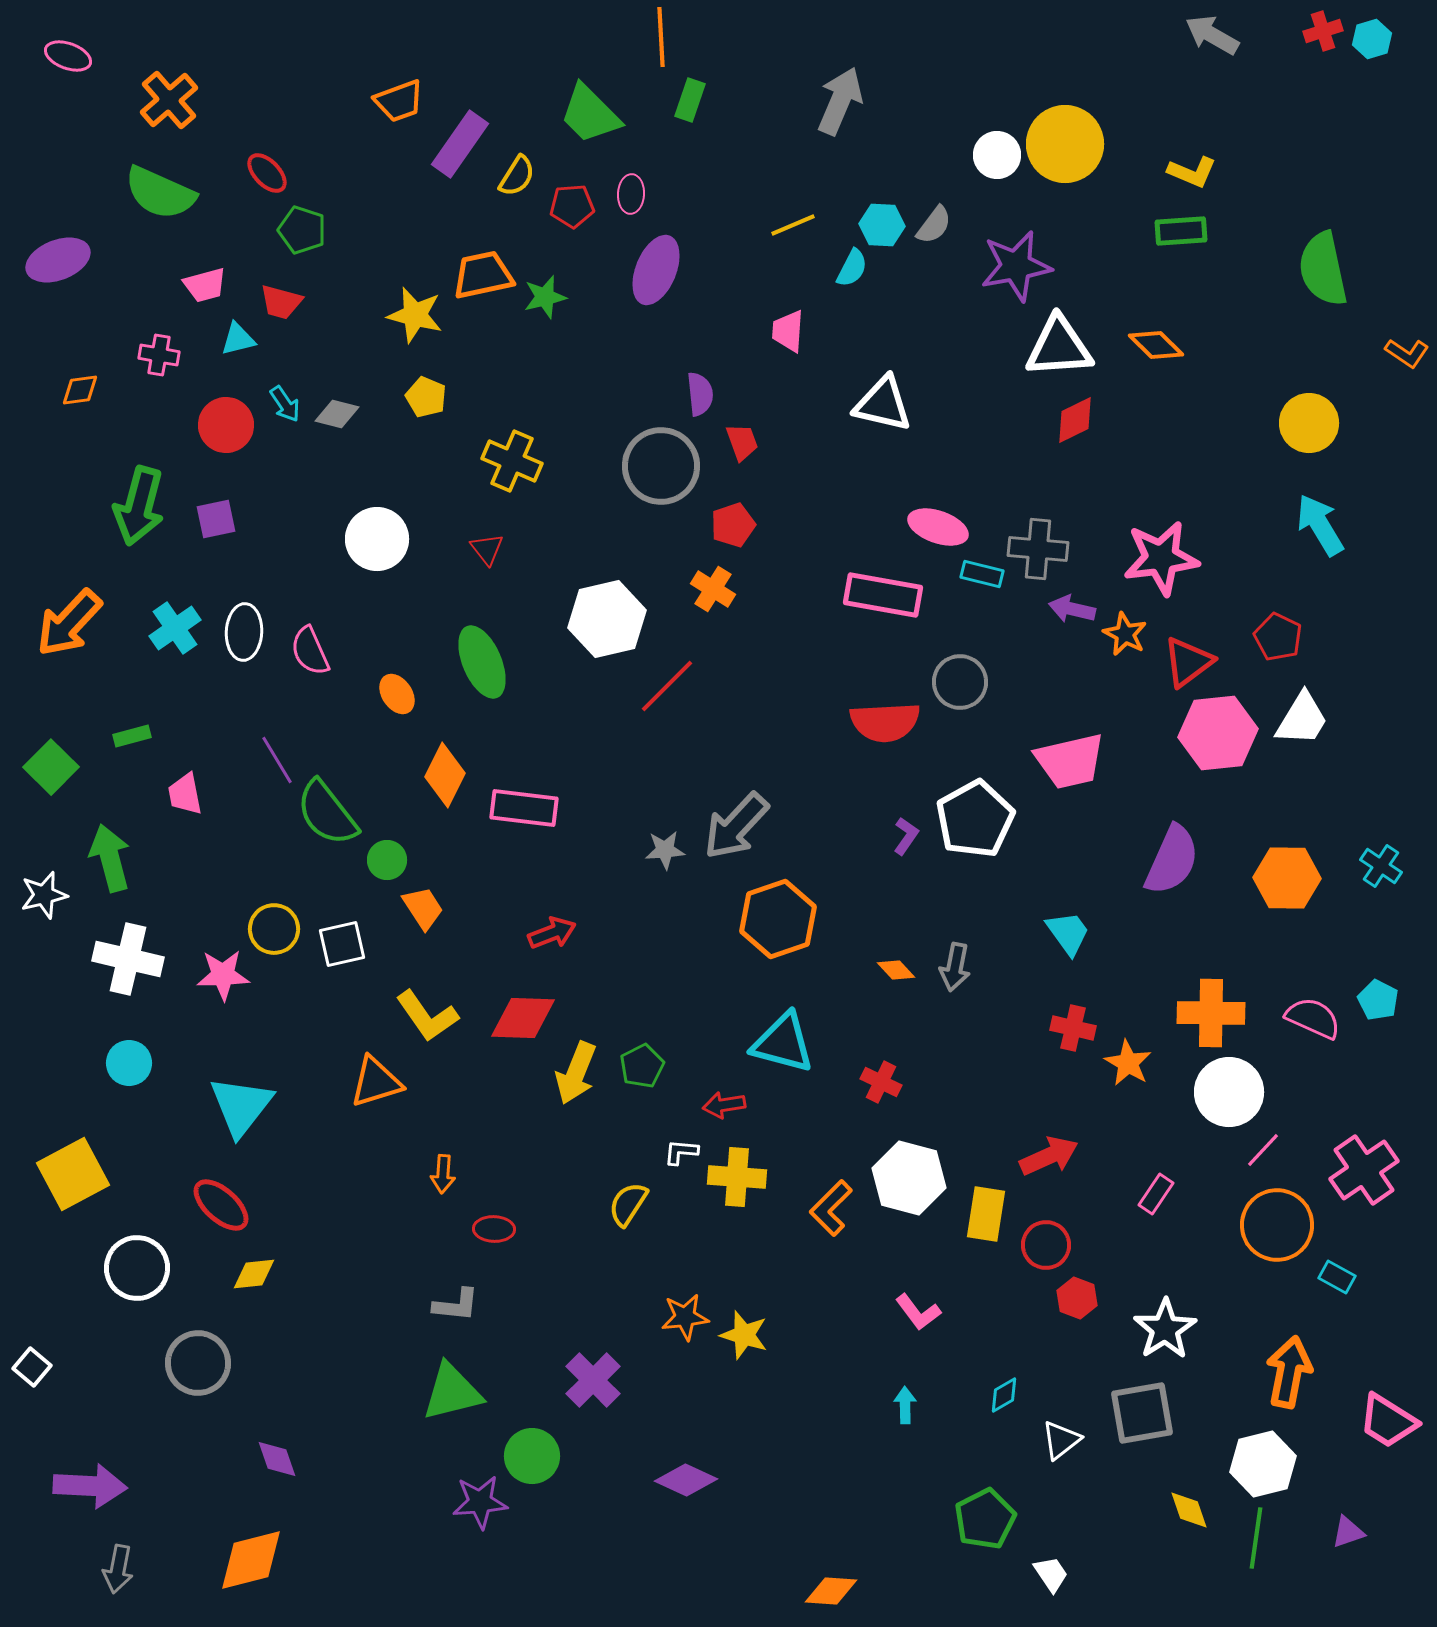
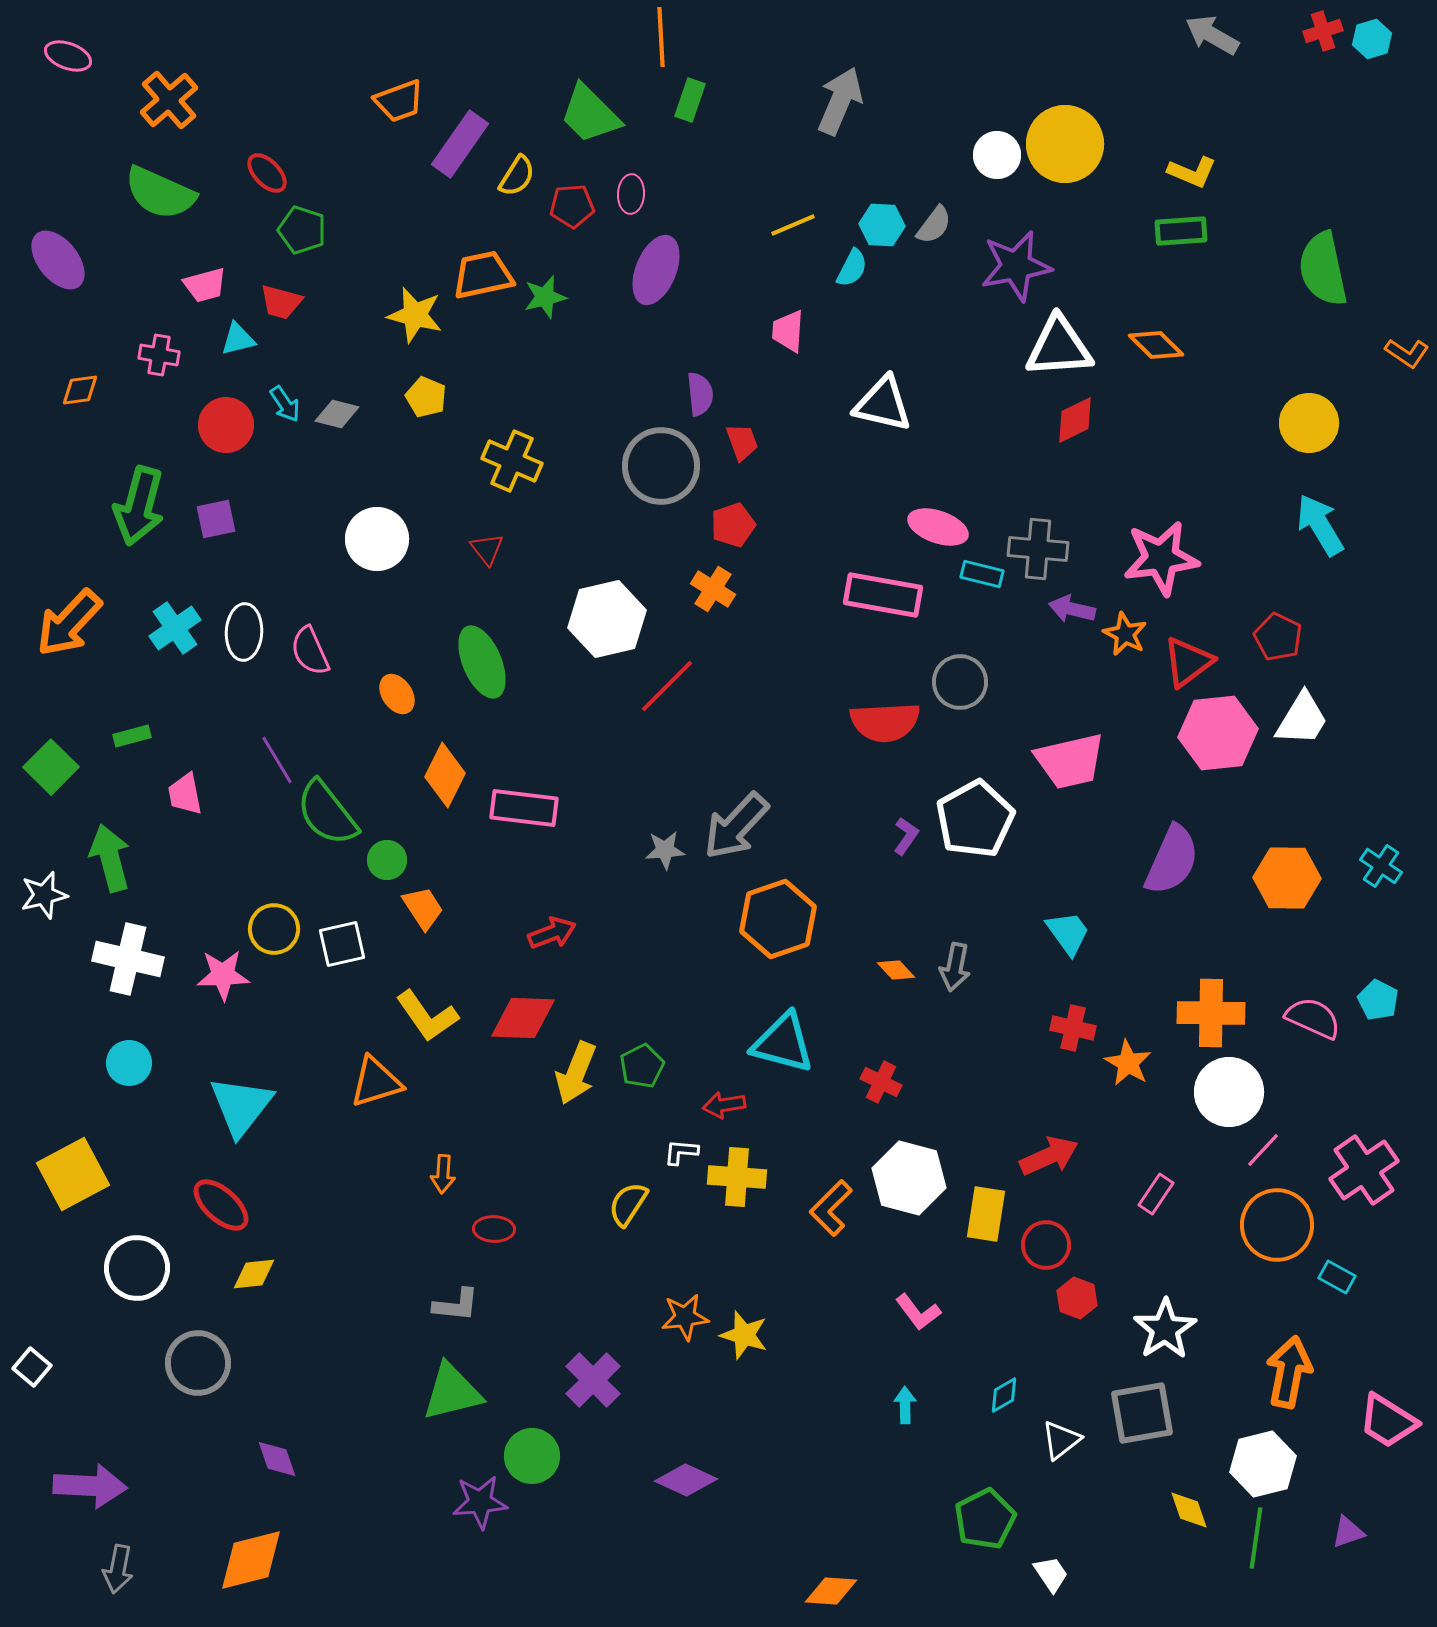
purple ellipse at (58, 260): rotated 72 degrees clockwise
